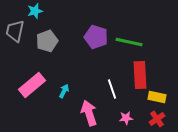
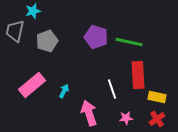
cyan star: moved 2 px left
red rectangle: moved 2 px left
